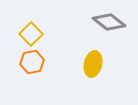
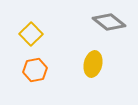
orange hexagon: moved 3 px right, 8 px down
